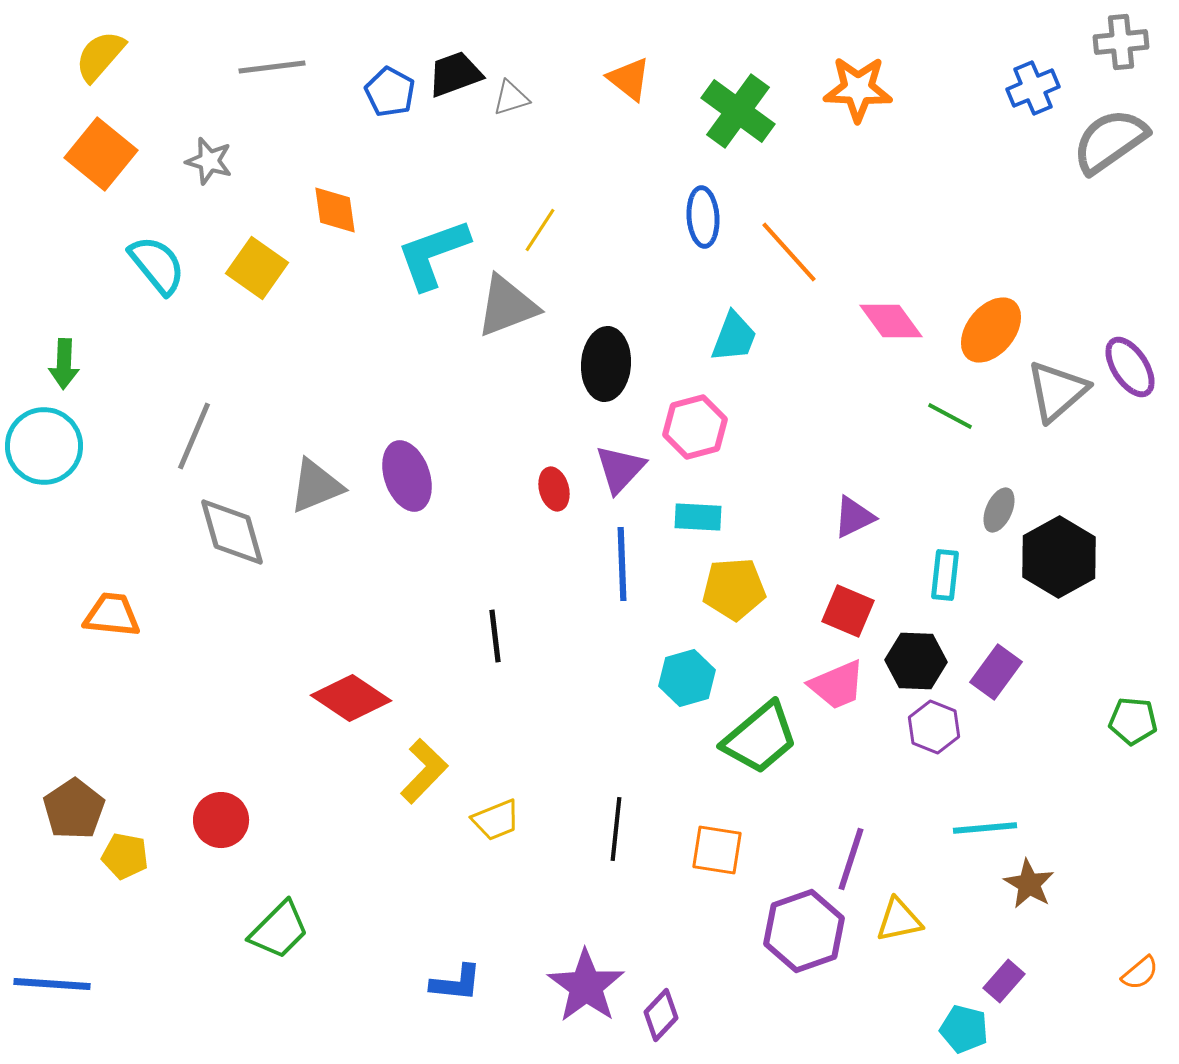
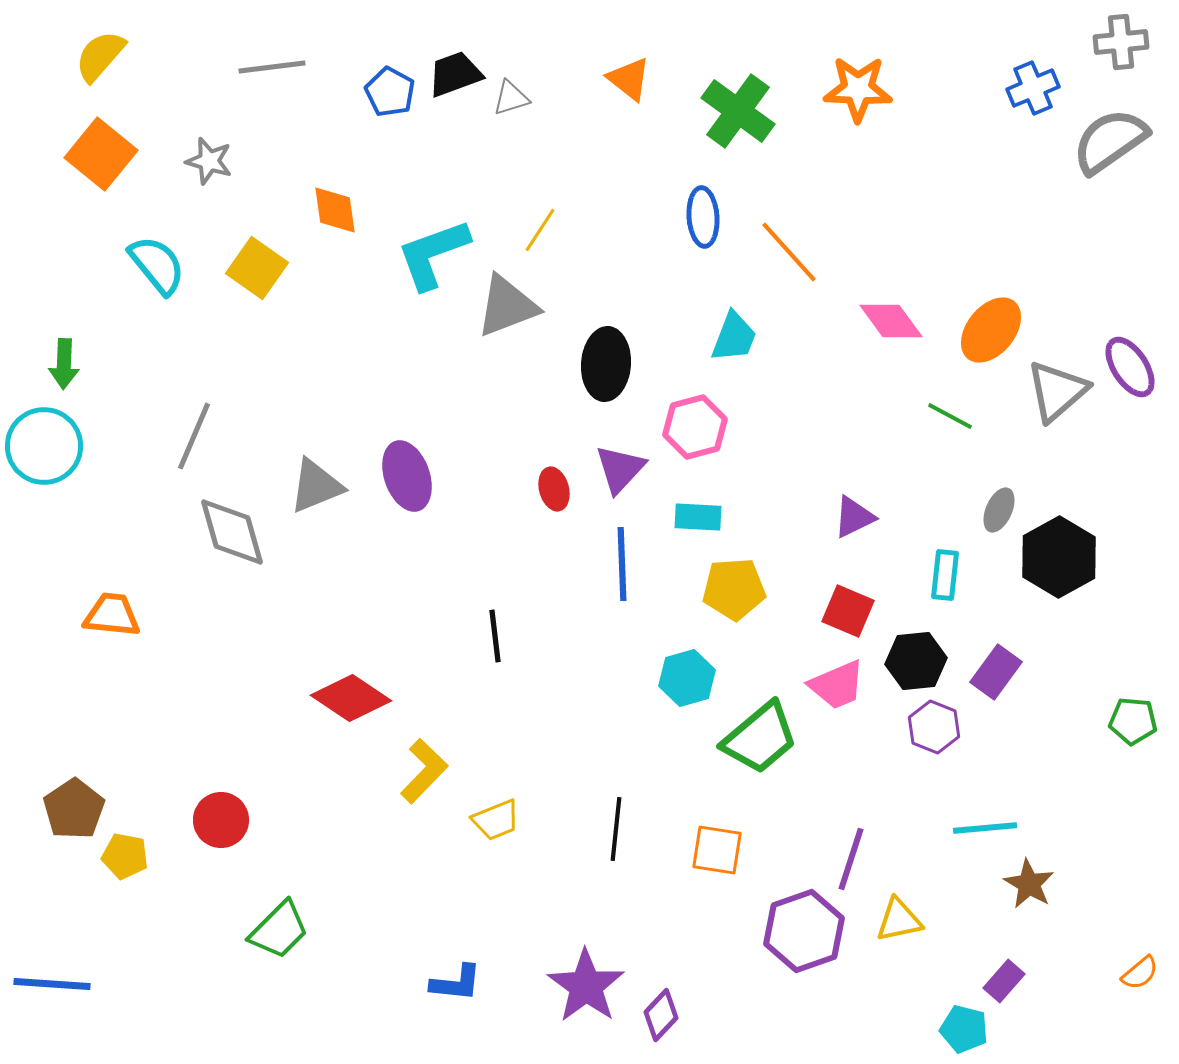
black hexagon at (916, 661): rotated 8 degrees counterclockwise
